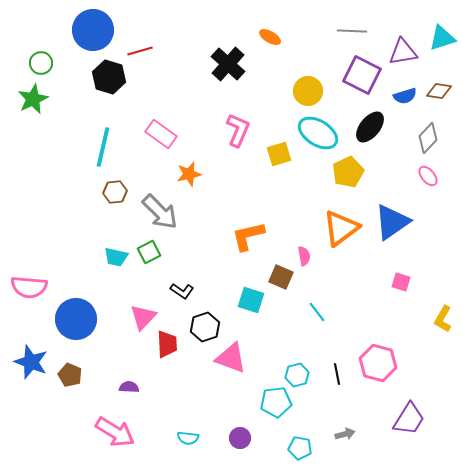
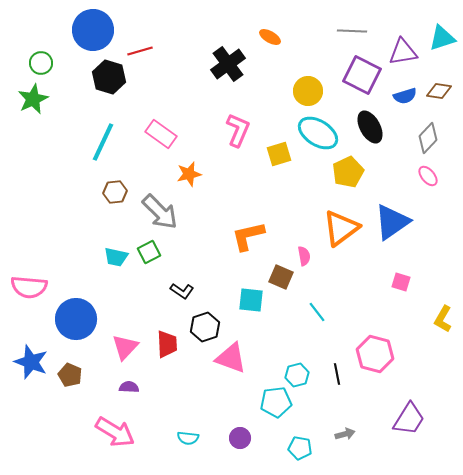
black cross at (228, 64): rotated 12 degrees clockwise
black ellipse at (370, 127): rotated 68 degrees counterclockwise
cyan line at (103, 147): moved 5 px up; rotated 12 degrees clockwise
cyan square at (251, 300): rotated 12 degrees counterclockwise
pink triangle at (143, 317): moved 18 px left, 30 px down
pink hexagon at (378, 363): moved 3 px left, 9 px up
